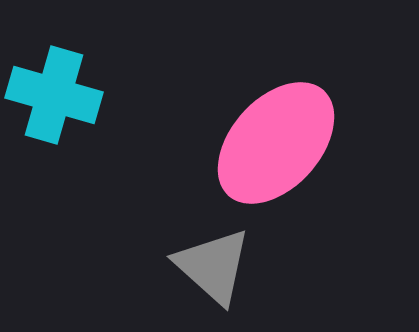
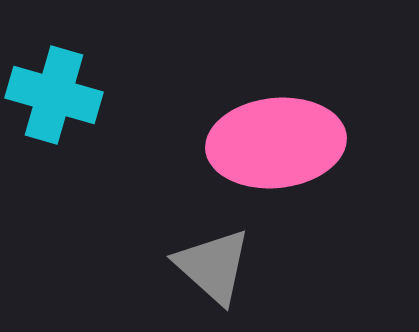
pink ellipse: rotated 42 degrees clockwise
